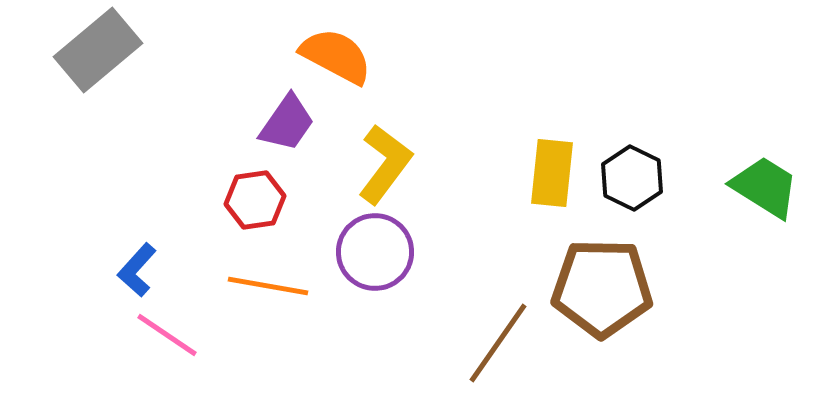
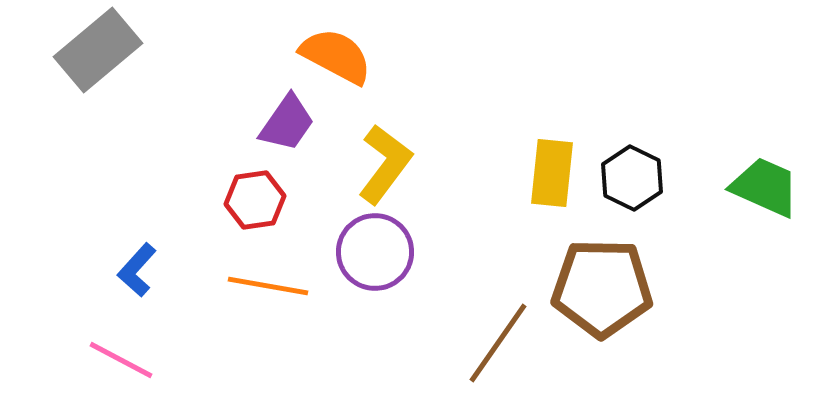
green trapezoid: rotated 8 degrees counterclockwise
pink line: moved 46 px left, 25 px down; rotated 6 degrees counterclockwise
